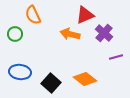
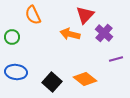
red triangle: rotated 24 degrees counterclockwise
green circle: moved 3 px left, 3 px down
purple line: moved 2 px down
blue ellipse: moved 4 px left
black square: moved 1 px right, 1 px up
